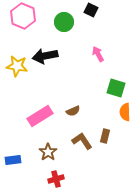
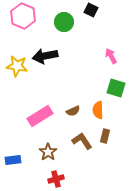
pink arrow: moved 13 px right, 2 px down
orange semicircle: moved 27 px left, 2 px up
